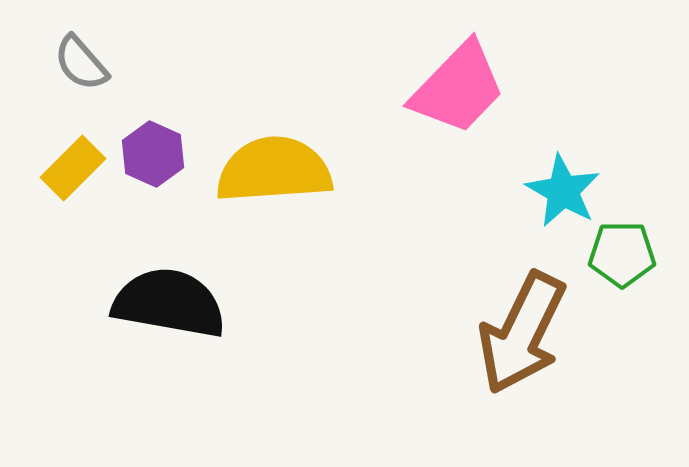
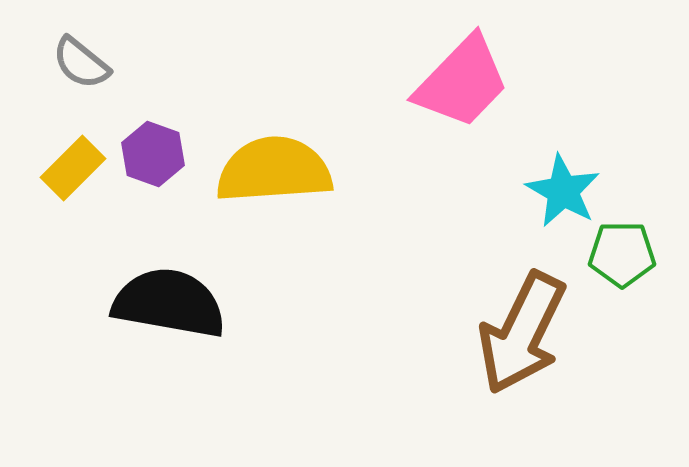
gray semicircle: rotated 10 degrees counterclockwise
pink trapezoid: moved 4 px right, 6 px up
purple hexagon: rotated 4 degrees counterclockwise
